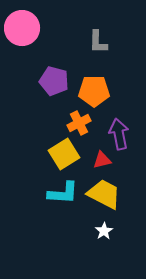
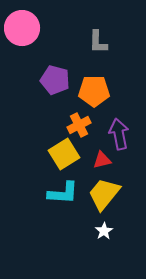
purple pentagon: moved 1 px right, 1 px up
orange cross: moved 2 px down
yellow trapezoid: rotated 78 degrees counterclockwise
